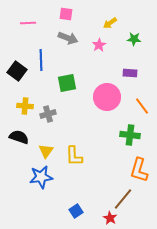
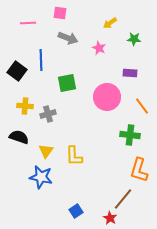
pink square: moved 6 px left, 1 px up
pink star: moved 3 px down; rotated 16 degrees counterclockwise
blue star: rotated 20 degrees clockwise
